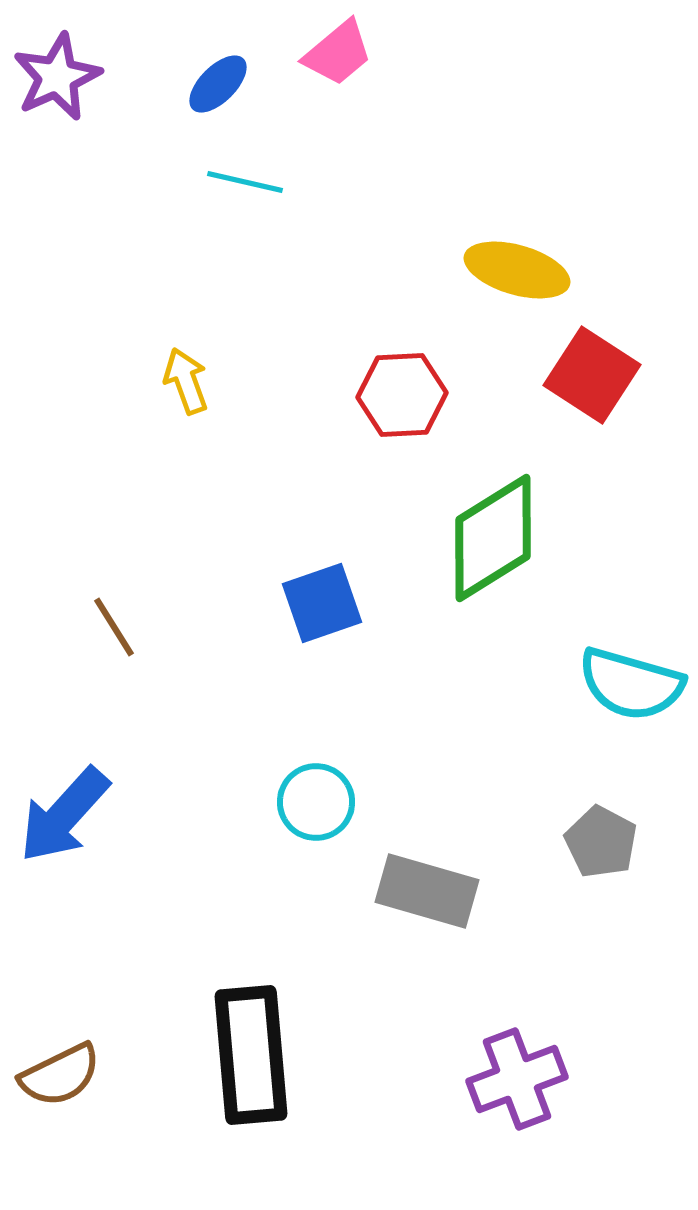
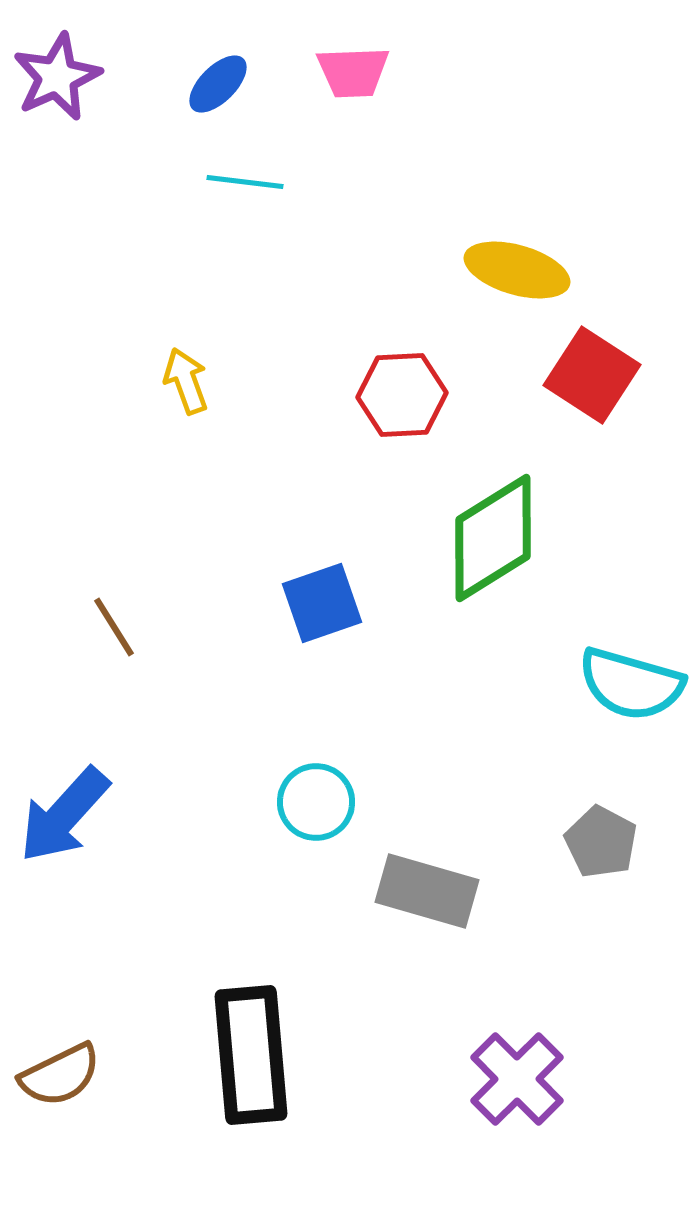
pink trapezoid: moved 15 px right, 19 px down; rotated 38 degrees clockwise
cyan line: rotated 6 degrees counterclockwise
purple cross: rotated 24 degrees counterclockwise
